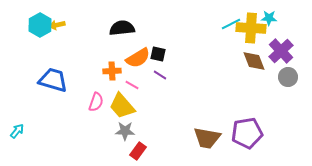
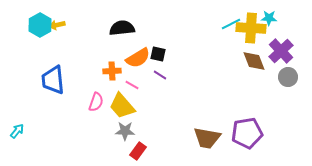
blue trapezoid: rotated 112 degrees counterclockwise
